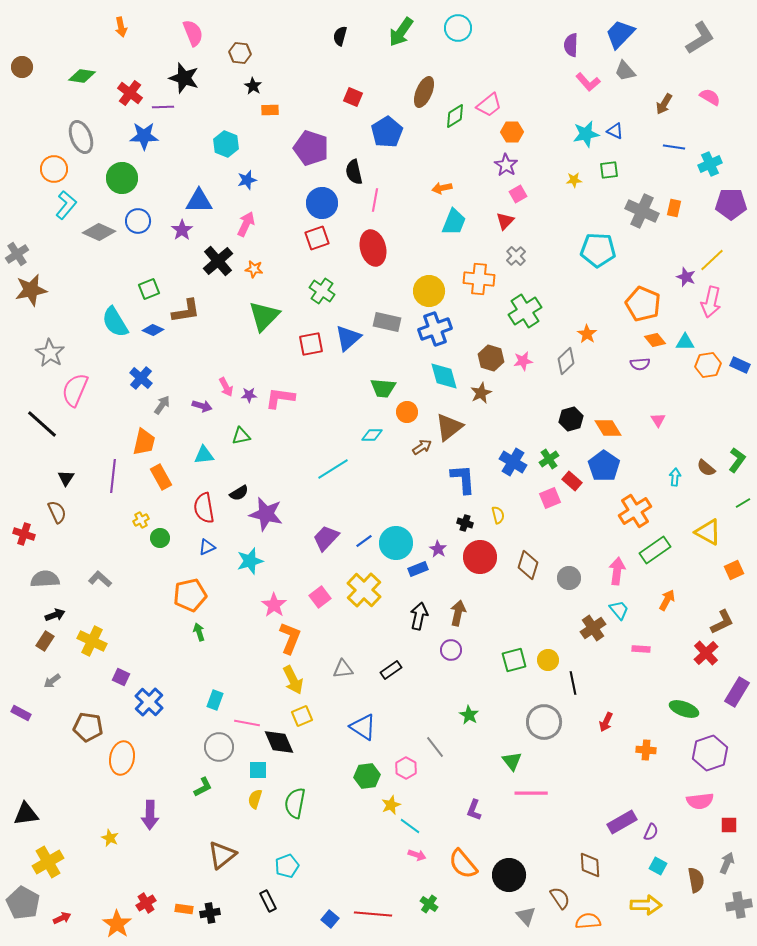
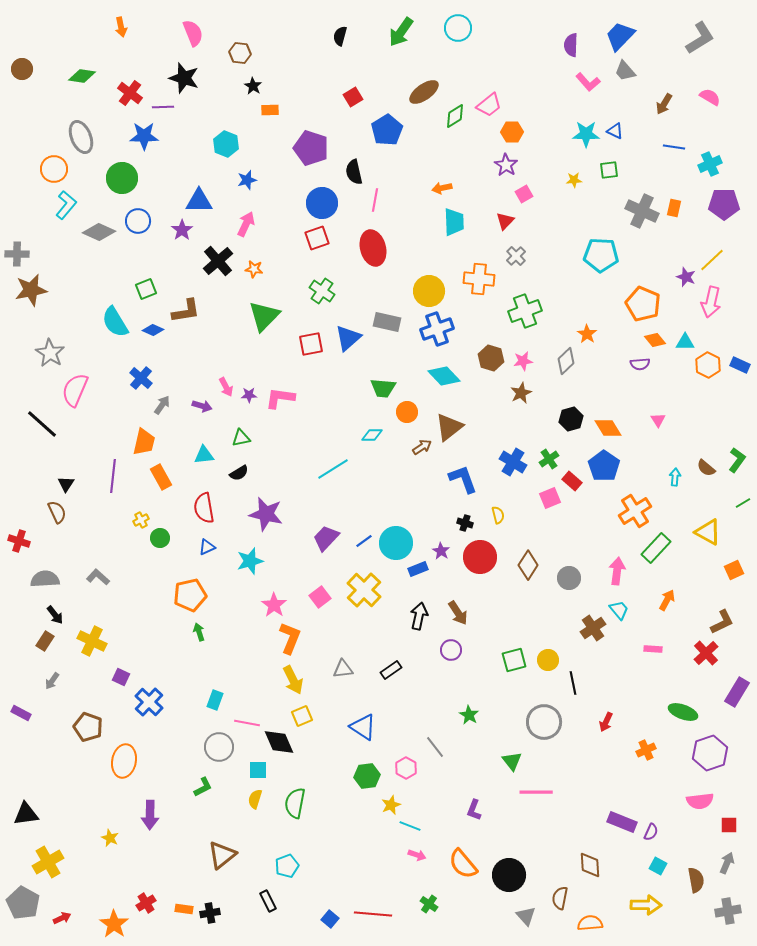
blue trapezoid at (620, 34): moved 2 px down
brown circle at (22, 67): moved 2 px down
brown ellipse at (424, 92): rotated 32 degrees clockwise
red square at (353, 97): rotated 36 degrees clockwise
blue pentagon at (387, 132): moved 2 px up
cyan star at (586, 134): rotated 12 degrees clockwise
pink square at (518, 194): moved 6 px right
purple pentagon at (731, 204): moved 7 px left
cyan trapezoid at (454, 222): rotated 24 degrees counterclockwise
cyan pentagon at (598, 250): moved 3 px right, 5 px down
gray cross at (17, 254): rotated 35 degrees clockwise
green square at (149, 289): moved 3 px left
green cross at (525, 311): rotated 12 degrees clockwise
blue cross at (435, 329): moved 2 px right
orange hexagon at (708, 365): rotated 25 degrees counterclockwise
cyan diamond at (444, 376): rotated 28 degrees counterclockwise
brown star at (481, 393): moved 40 px right
green triangle at (241, 436): moved 2 px down
black triangle at (66, 478): moved 6 px down
blue L-shape at (463, 479): rotated 16 degrees counterclockwise
black semicircle at (239, 493): moved 20 px up
red cross at (24, 534): moved 5 px left, 7 px down
purple star at (438, 549): moved 3 px right, 2 px down
green rectangle at (655, 550): moved 1 px right, 2 px up; rotated 12 degrees counterclockwise
brown diamond at (528, 565): rotated 16 degrees clockwise
gray L-shape at (100, 579): moved 2 px left, 2 px up
brown arrow at (458, 613): rotated 135 degrees clockwise
black arrow at (55, 615): rotated 72 degrees clockwise
pink rectangle at (641, 649): moved 12 px right
gray arrow at (52, 681): rotated 18 degrees counterclockwise
green ellipse at (684, 709): moved 1 px left, 3 px down
brown pentagon at (88, 727): rotated 12 degrees clockwise
orange cross at (646, 750): rotated 30 degrees counterclockwise
orange ellipse at (122, 758): moved 2 px right, 3 px down
pink line at (531, 793): moved 5 px right, 1 px up
purple rectangle at (622, 822): rotated 52 degrees clockwise
cyan line at (410, 826): rotated 15 degrees counterclockwise
brown semicircle at (560, 898): rotated 135 degrees counterclockwise
gray cross at (739, 905): moved 11 px left, 6 px down
orange semicircle at (588, 921): moved 2 px right, 2 px down
orange star at (117, 924): moved 3 px left
